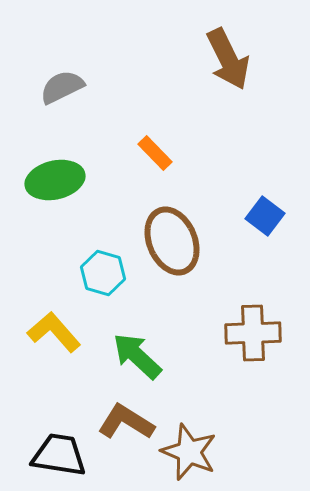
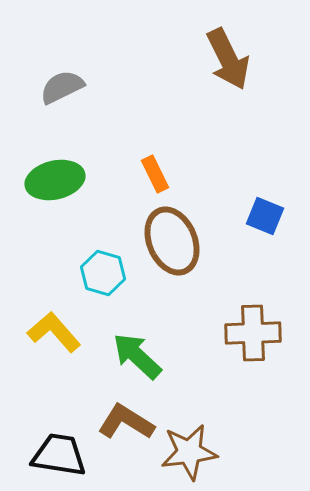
orange rectangle: moved 21 px down; rotated 18 degrees clockwise
blue square: rotated 15 degrees counterclockwise
brown star: rotated 30 degrees counterclockwise
